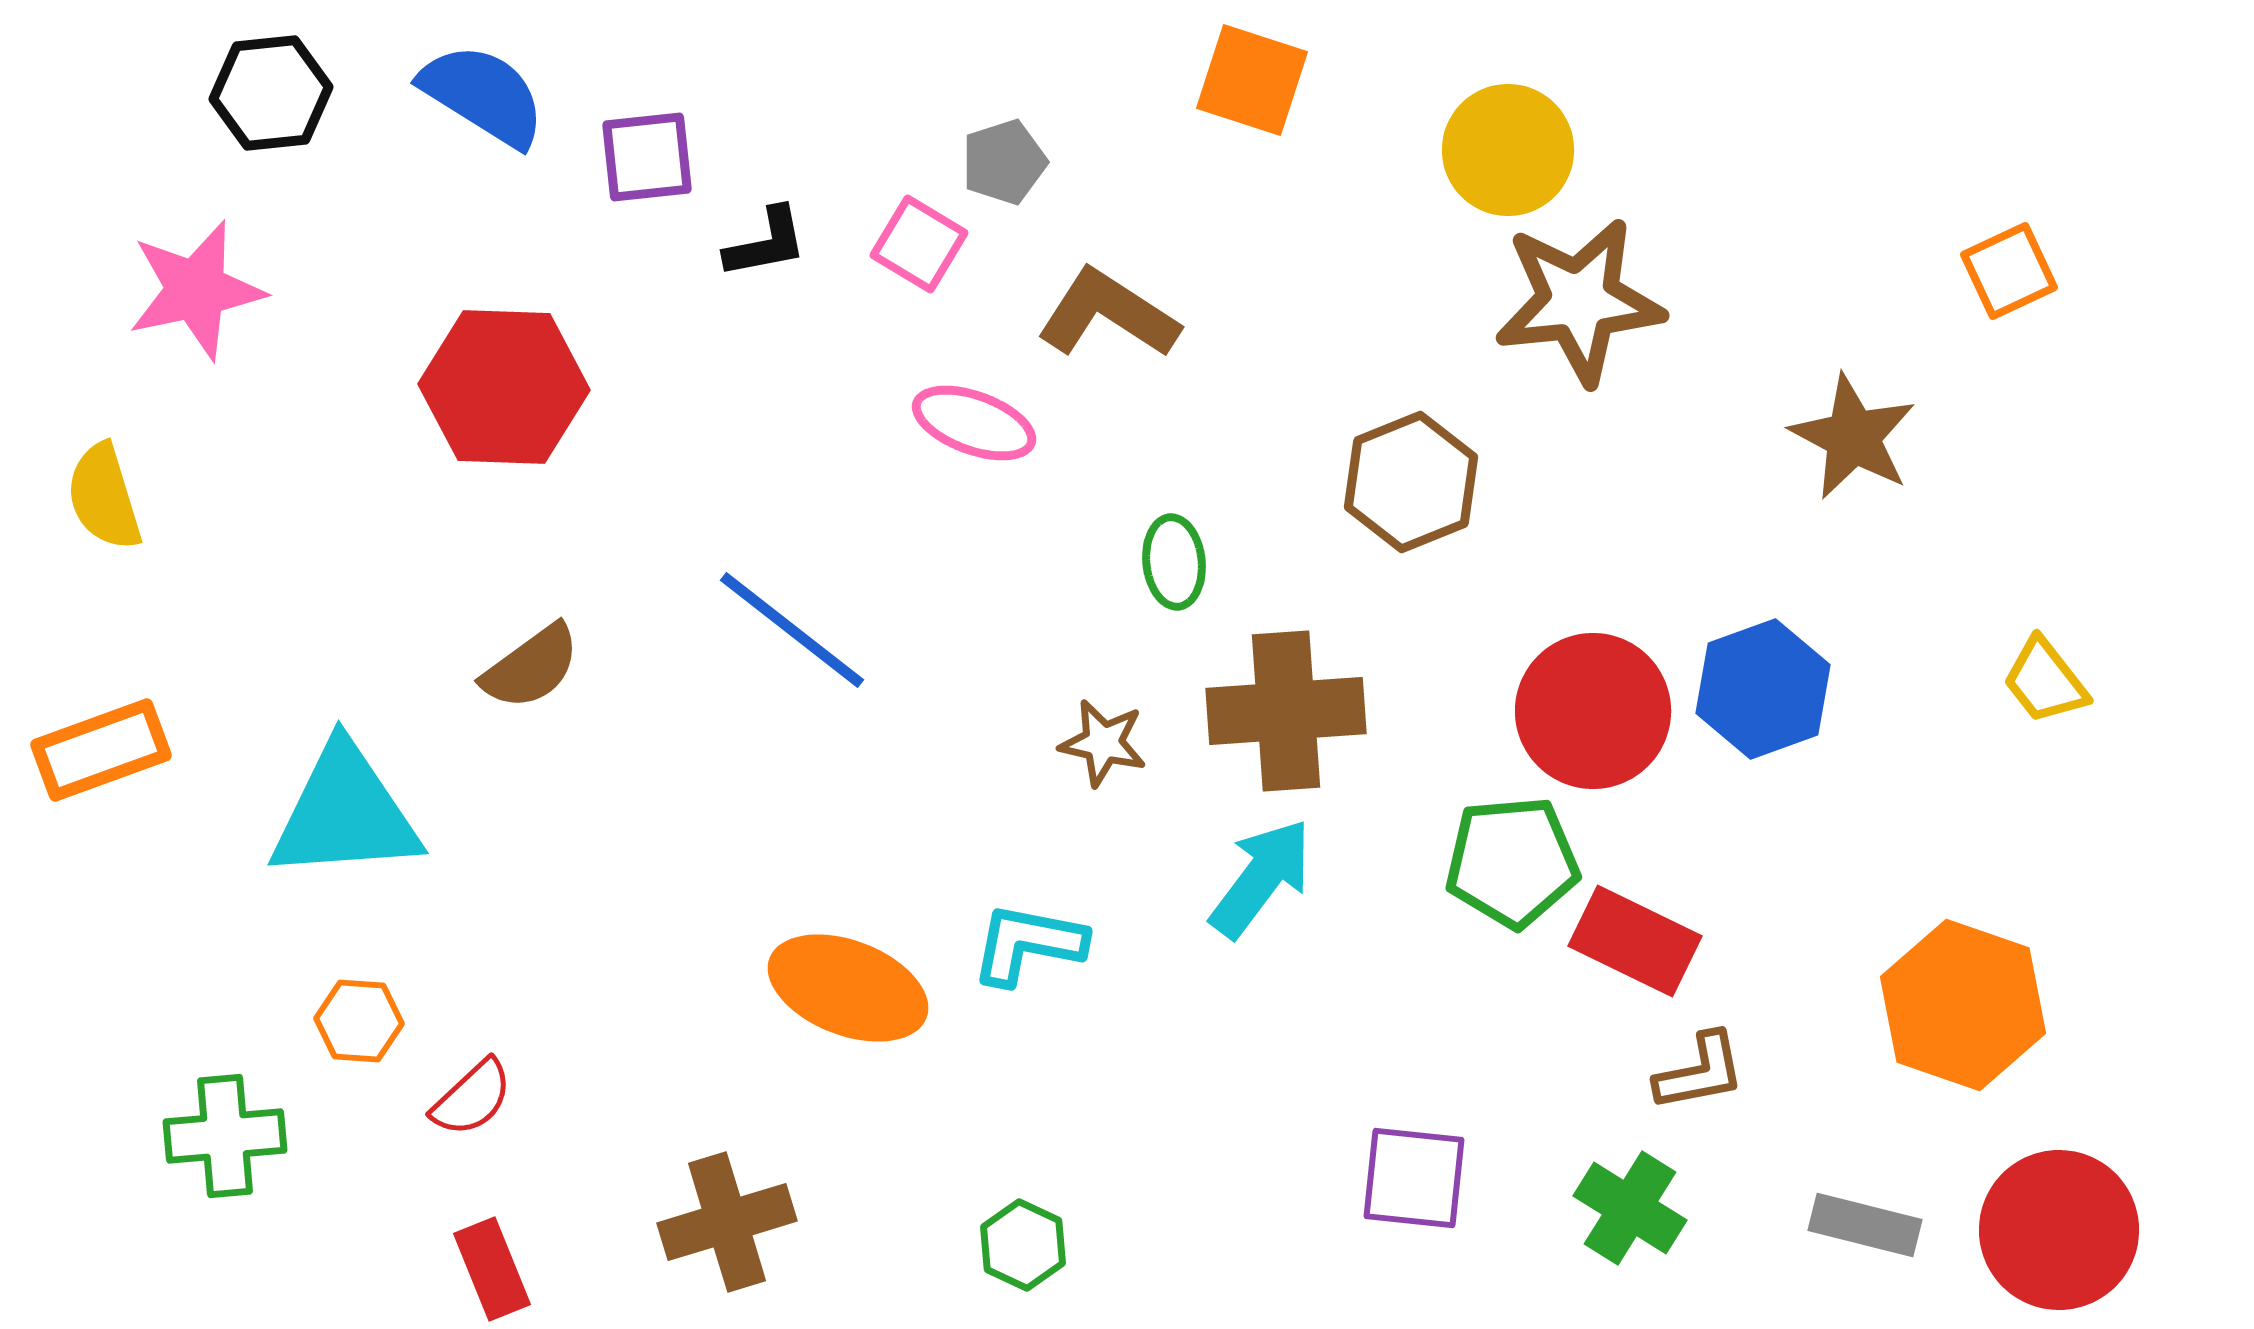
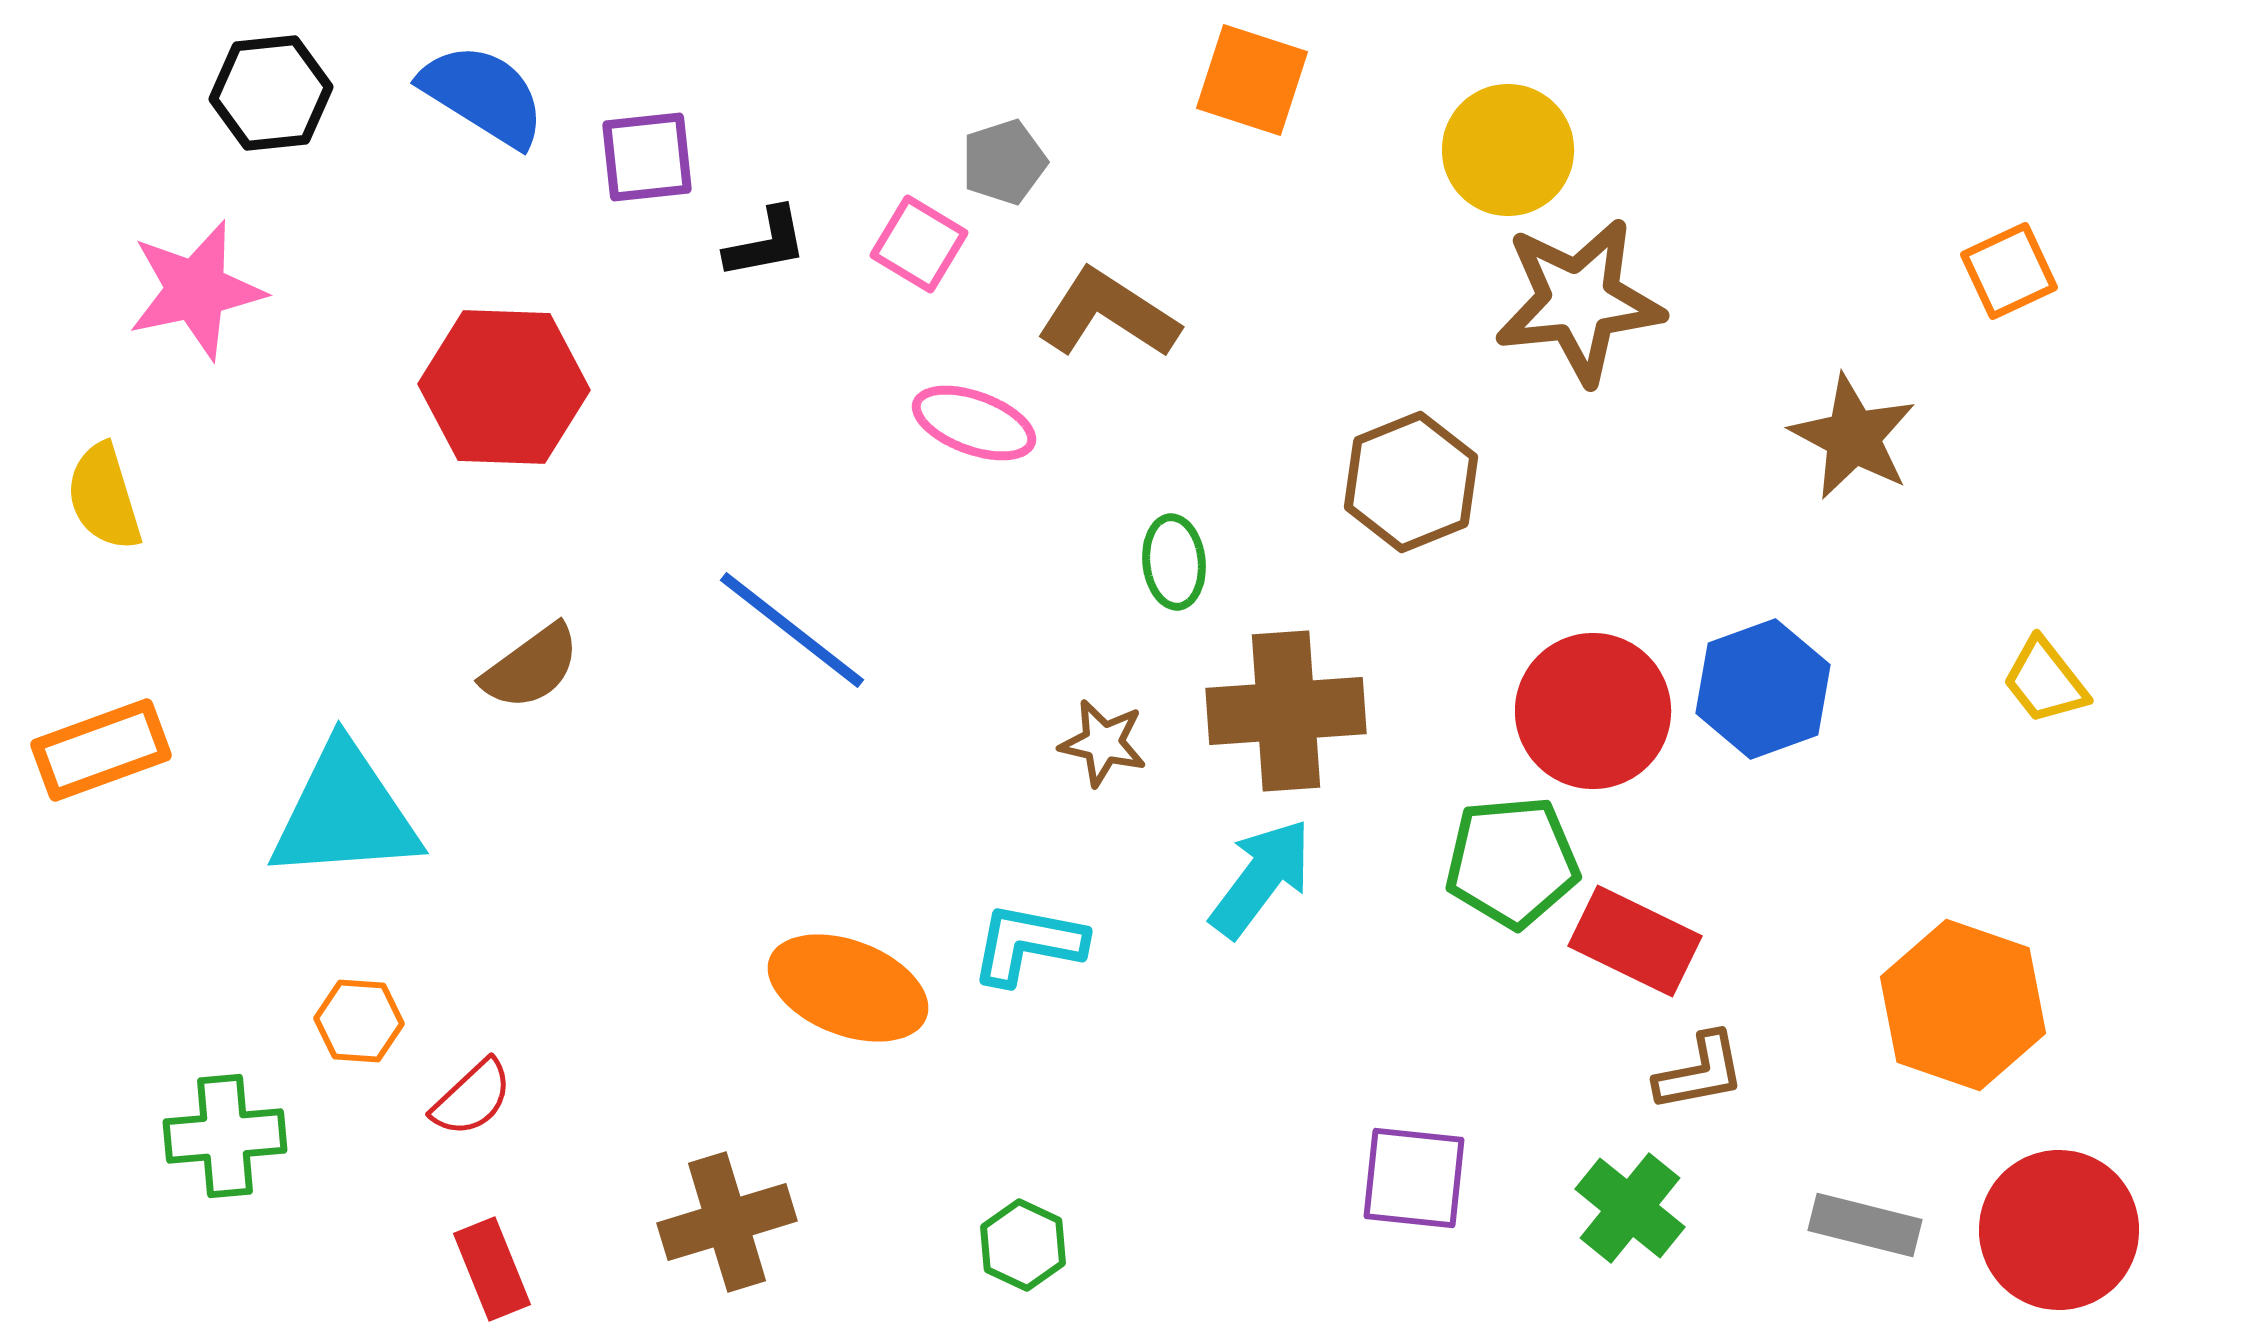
green cross at (1630, 1208): rotated 7 degrees clockwise
